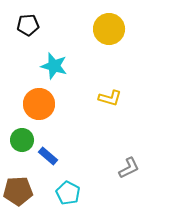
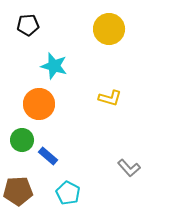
gray L-shape: rotated 75 degrees clockwise
